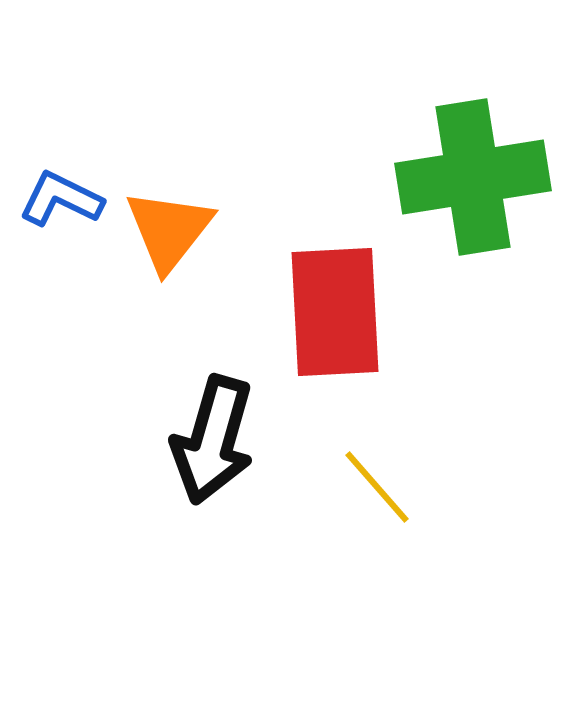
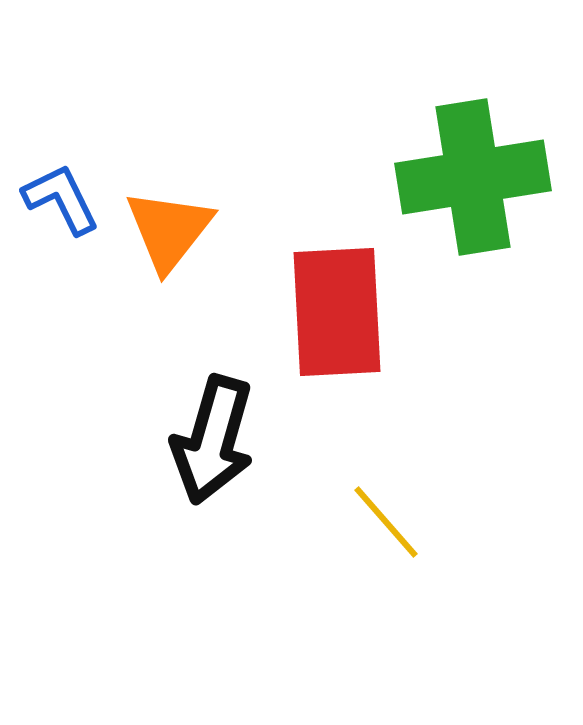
blue L-shape: rotated 38 degrees clockwise
red rectangle: moved 2 px right
yellow line: moved 9 px right, 35 px down
